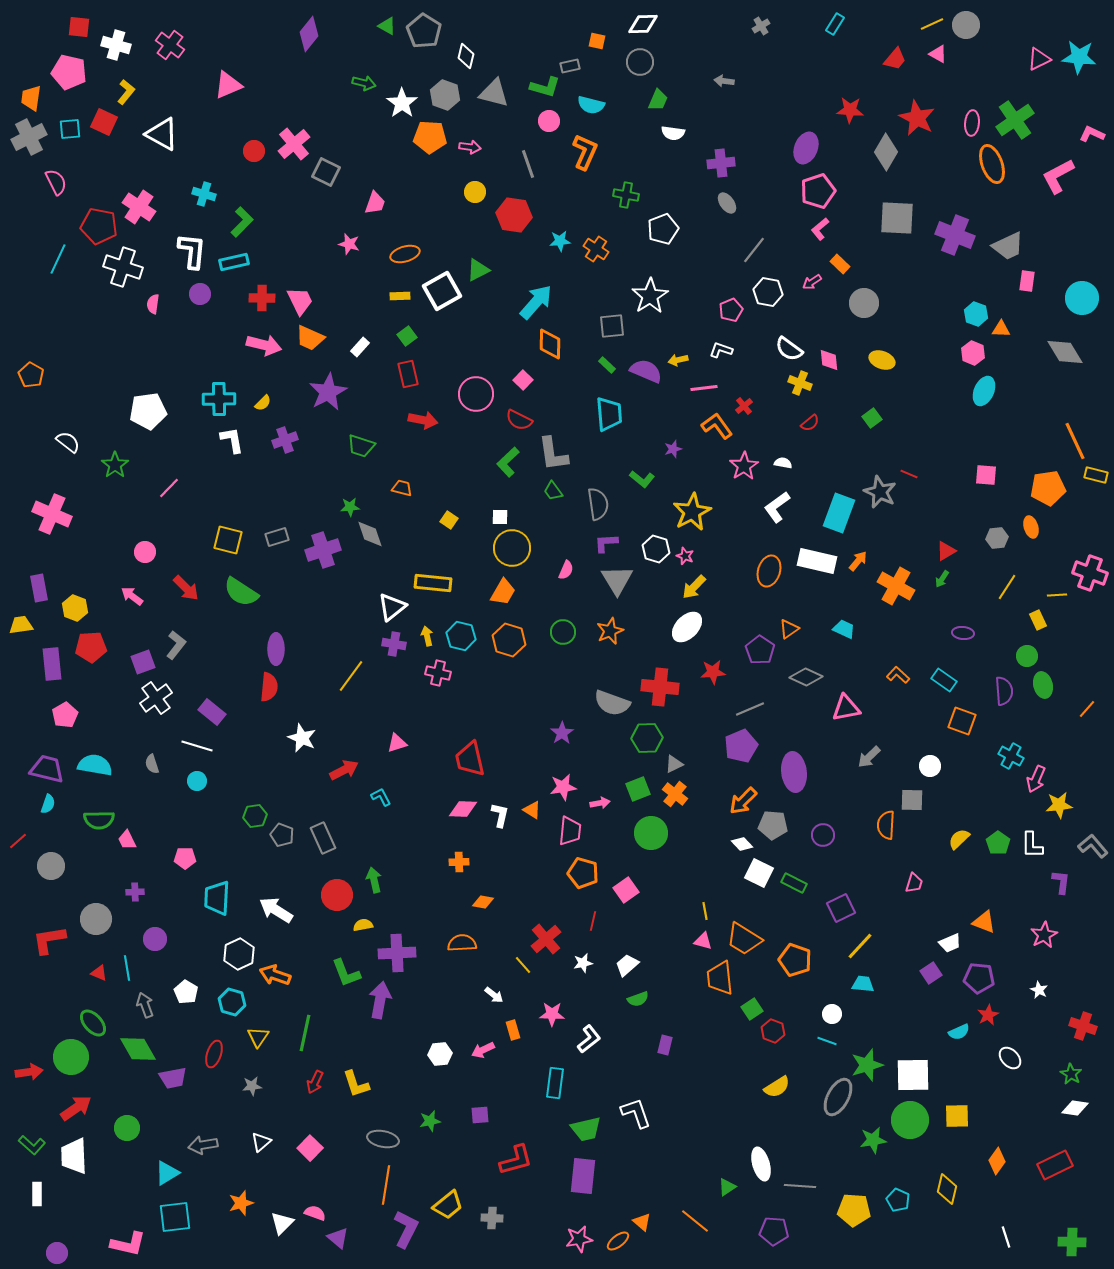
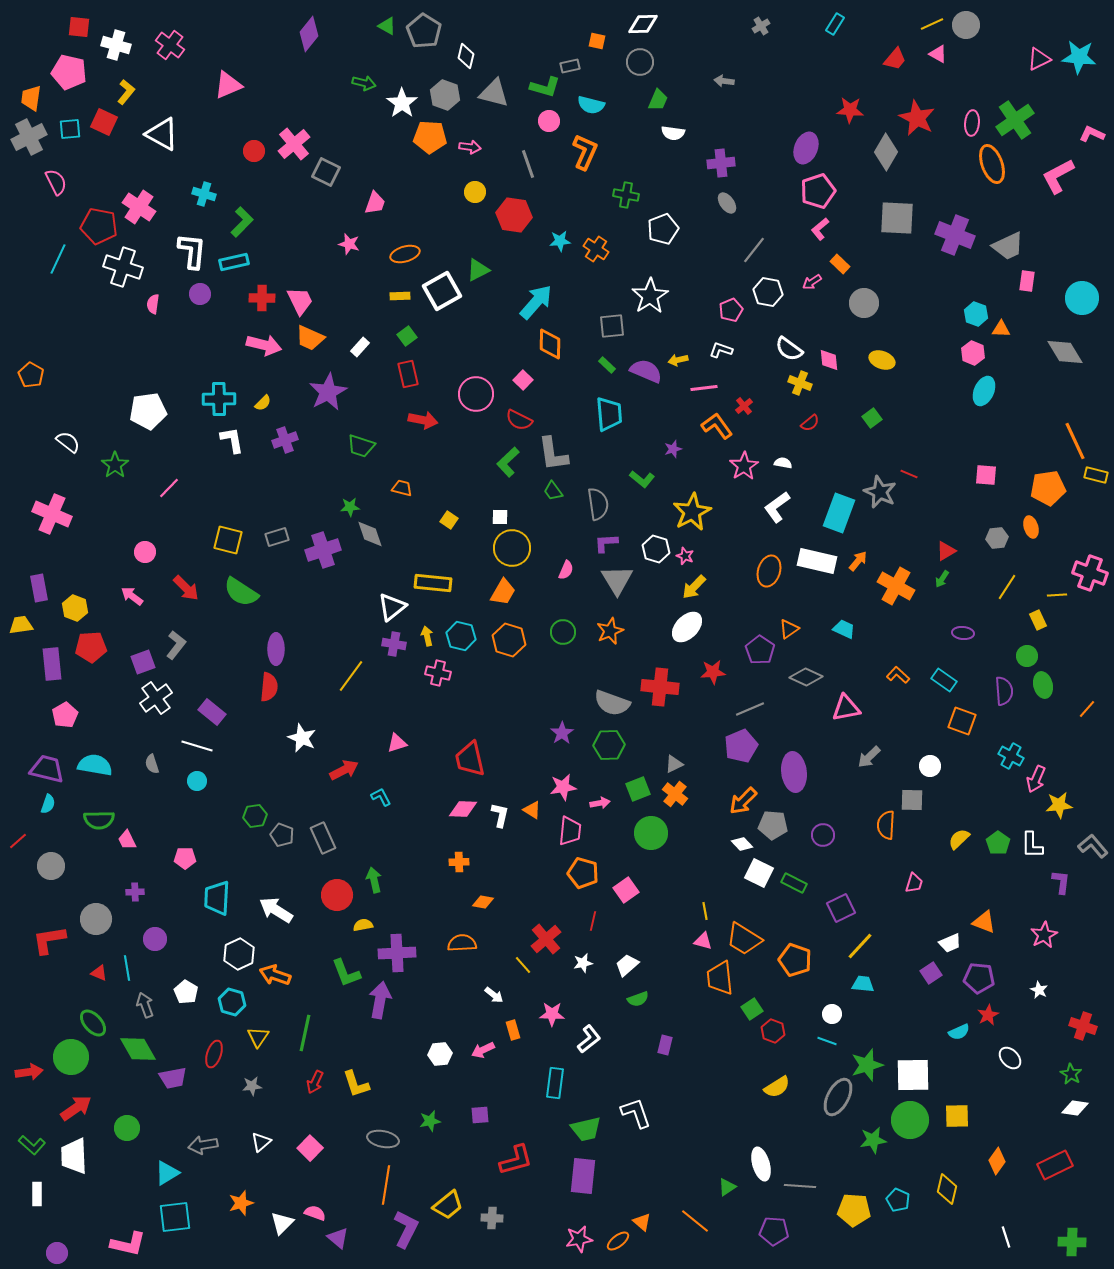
green hexagon at (647, 738): moved 38 px left, 7 px down
